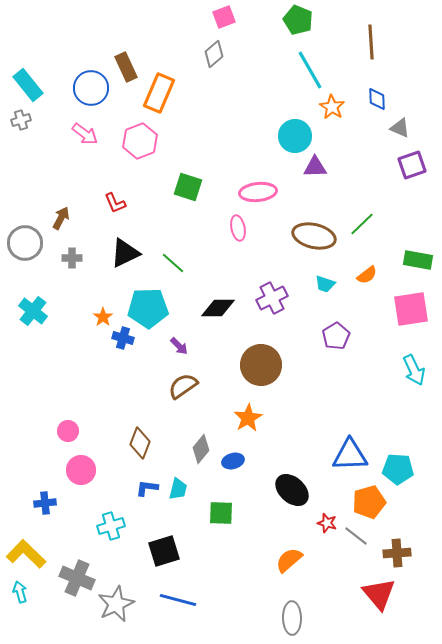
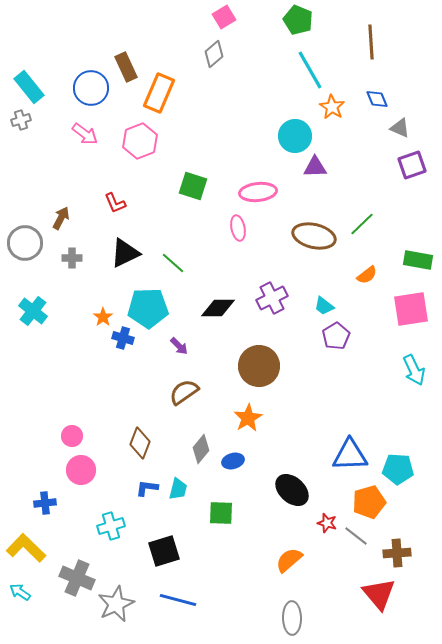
pink square at (224, 17): rotated 10 degrees counterclockwise
cyan rectangle at (28, 85): moved 1 px right, 2 px down
blue diamond at (377, 99): rotated 20 degrees counterclockwise
green square at (188, 187): moved 5 px right, 1 px up
cyan trapezoid at (325, 284): moved 1 px left, 22 px down; rotated 20 degrees clockwise
brown circle at (261, 365): moved 2 px left, 1 px down
brown semicircle at (183, 386): moved 1 px right, 6 px down
pink circle at (68, 431): moved 4 px right, 5 px down
yellow L-shape at (26, 554): moved 6 px up
cyan arrow at (20, 592): rotated 40 degrees counterclockwise
